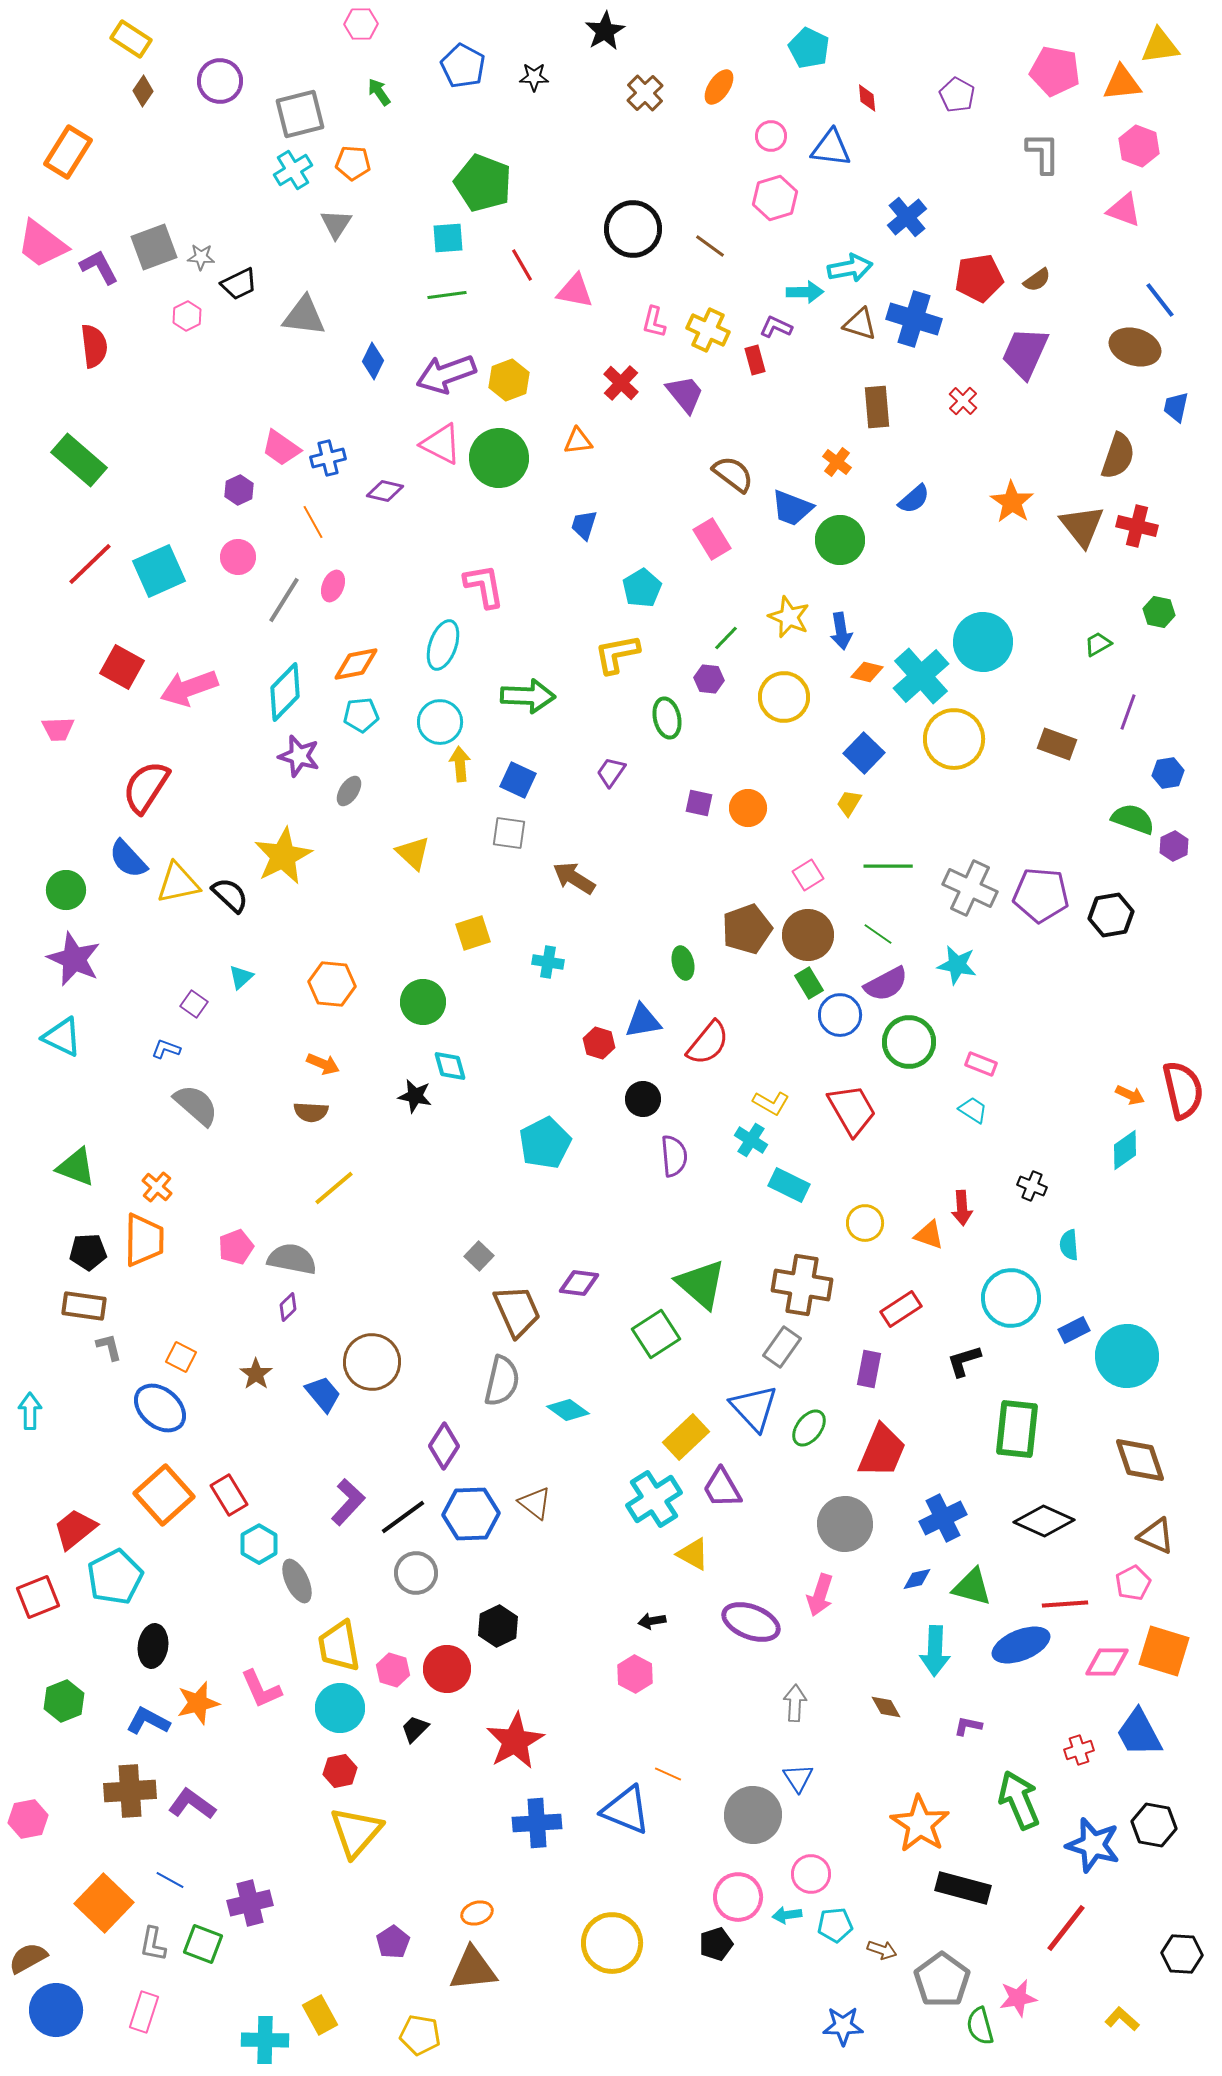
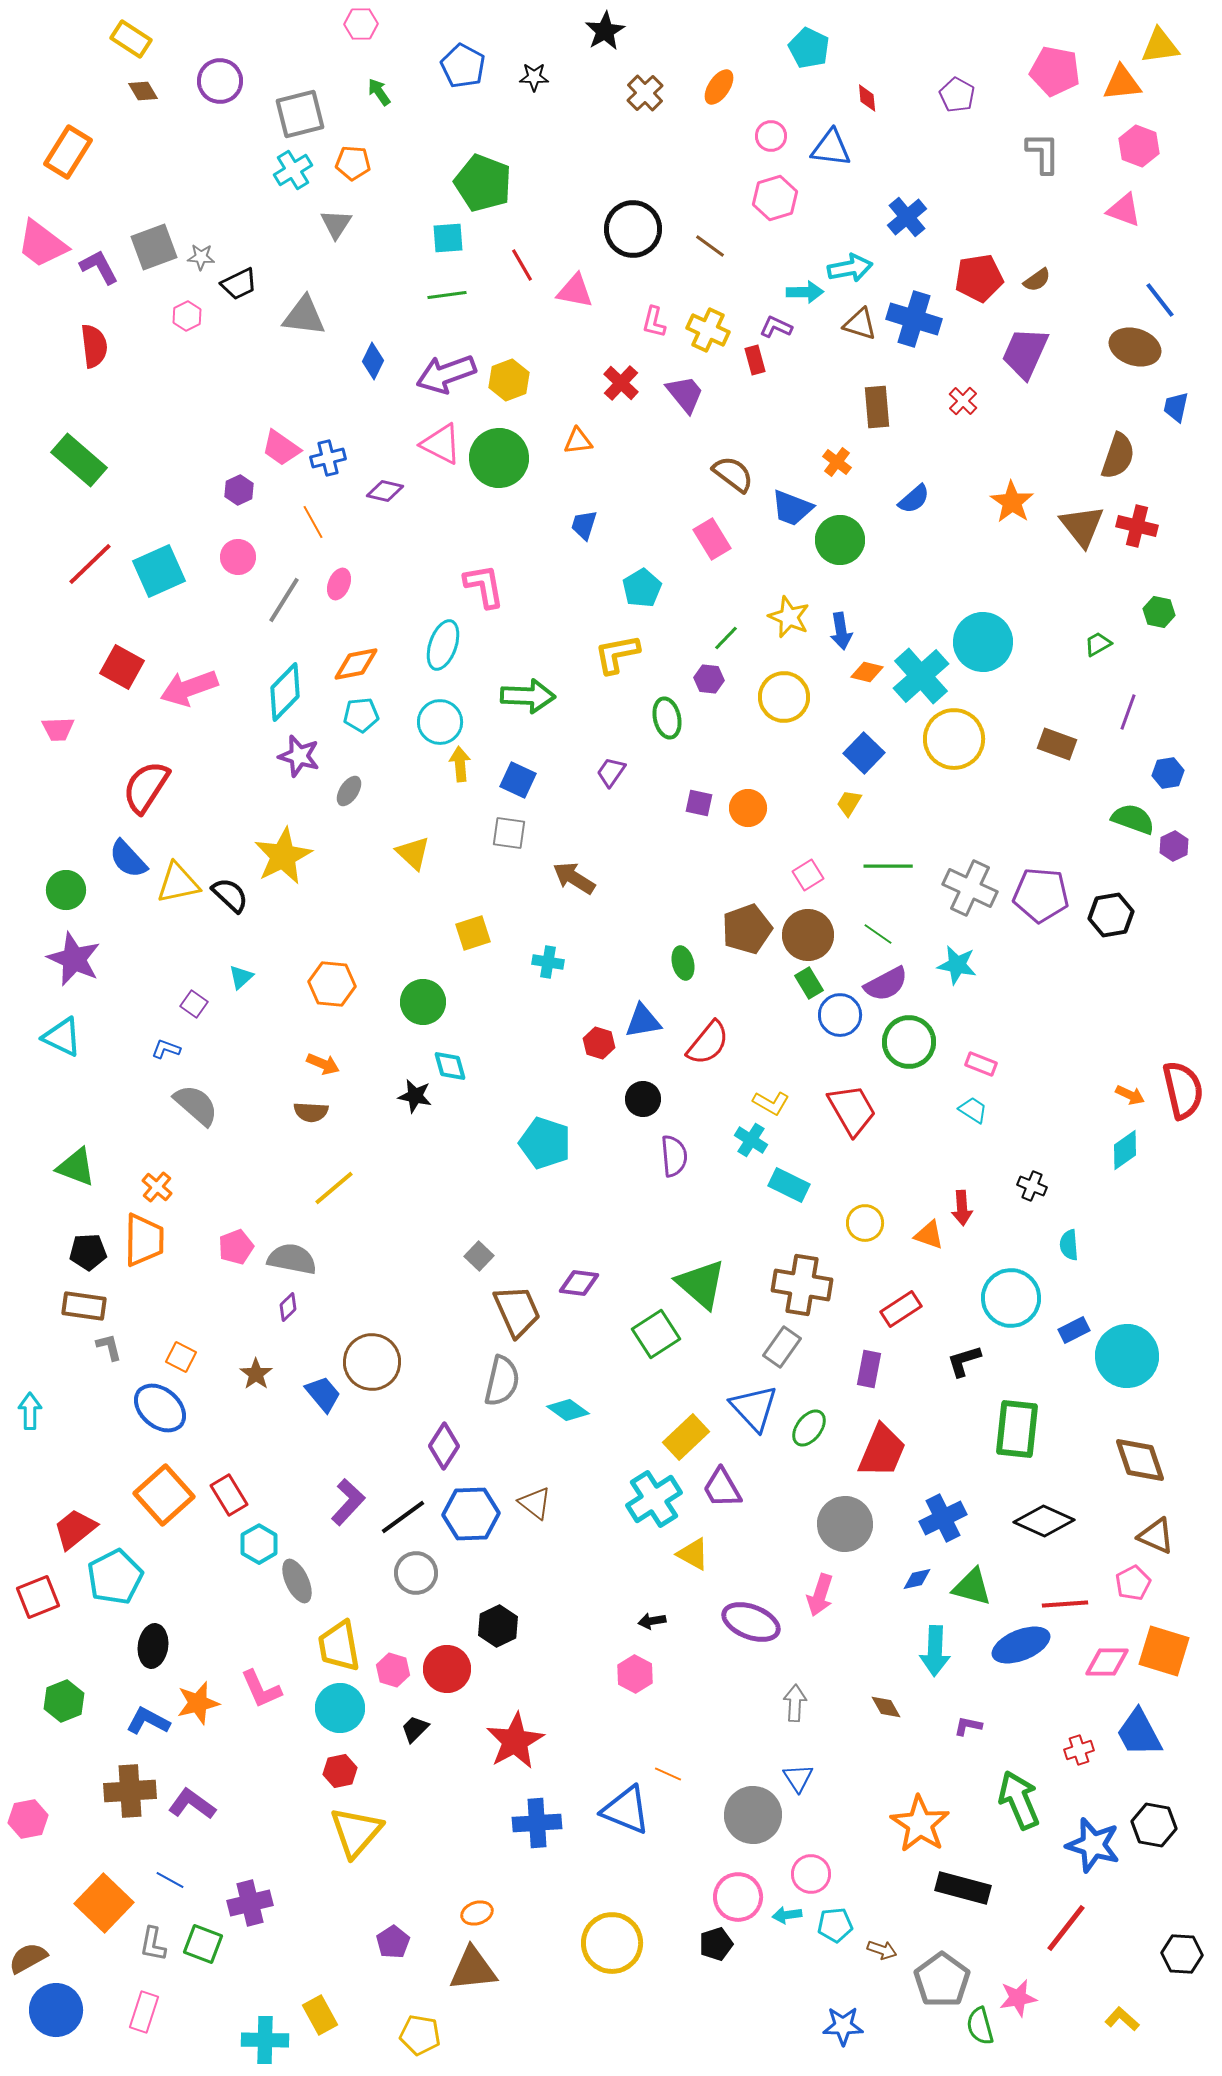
brown diamond at (143, 91): rotated 64 degrees counterclockwise
pink ellipse at (333, 586): moved 6 px right, 2 px up
cyan pentagon at (545, 1143): rotated 27 degrees counterclockwise
